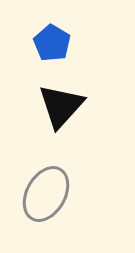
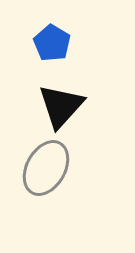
gray ellipse: moved 26 px up
